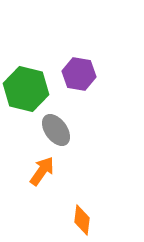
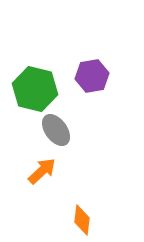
purple hexagon: moved 13 px right, 2 px down; rotated 20 degrees counterclockwise
green hexagon: moved 9 px right
orange arrow: rotated 12 degrees clockwise
